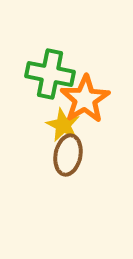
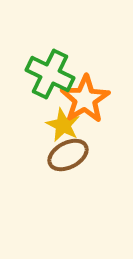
green cross: rotated 15 degrees clockwise
brown ellipse: rotated 51 degrees clockwise
